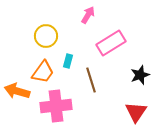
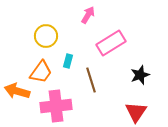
orange trapezoid: moved 2 px left
